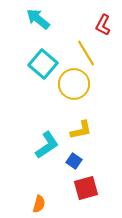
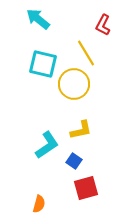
cyan square: rotated 28 degrees counterclockwise
